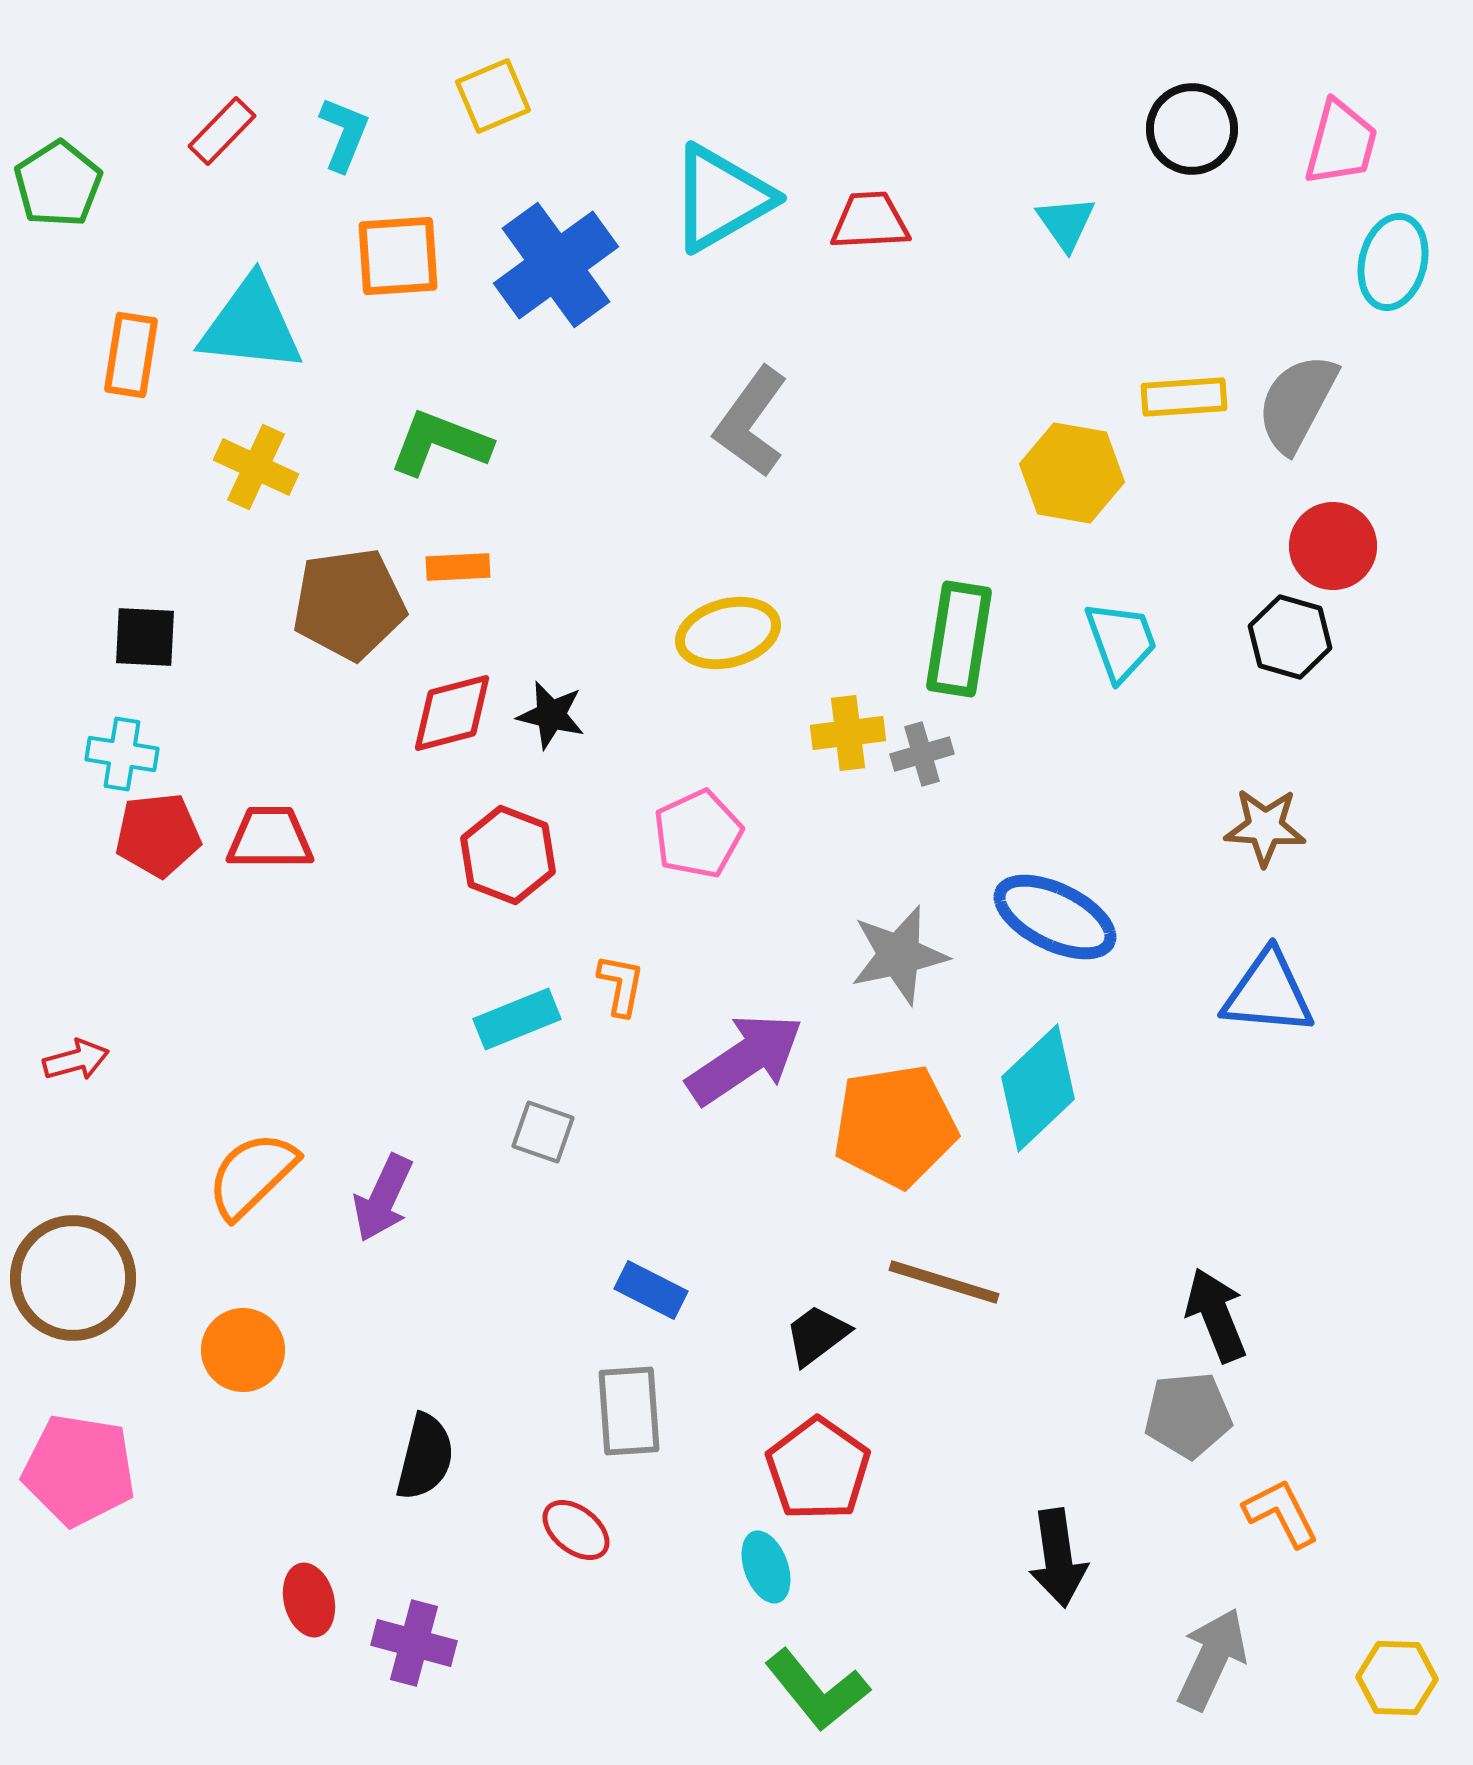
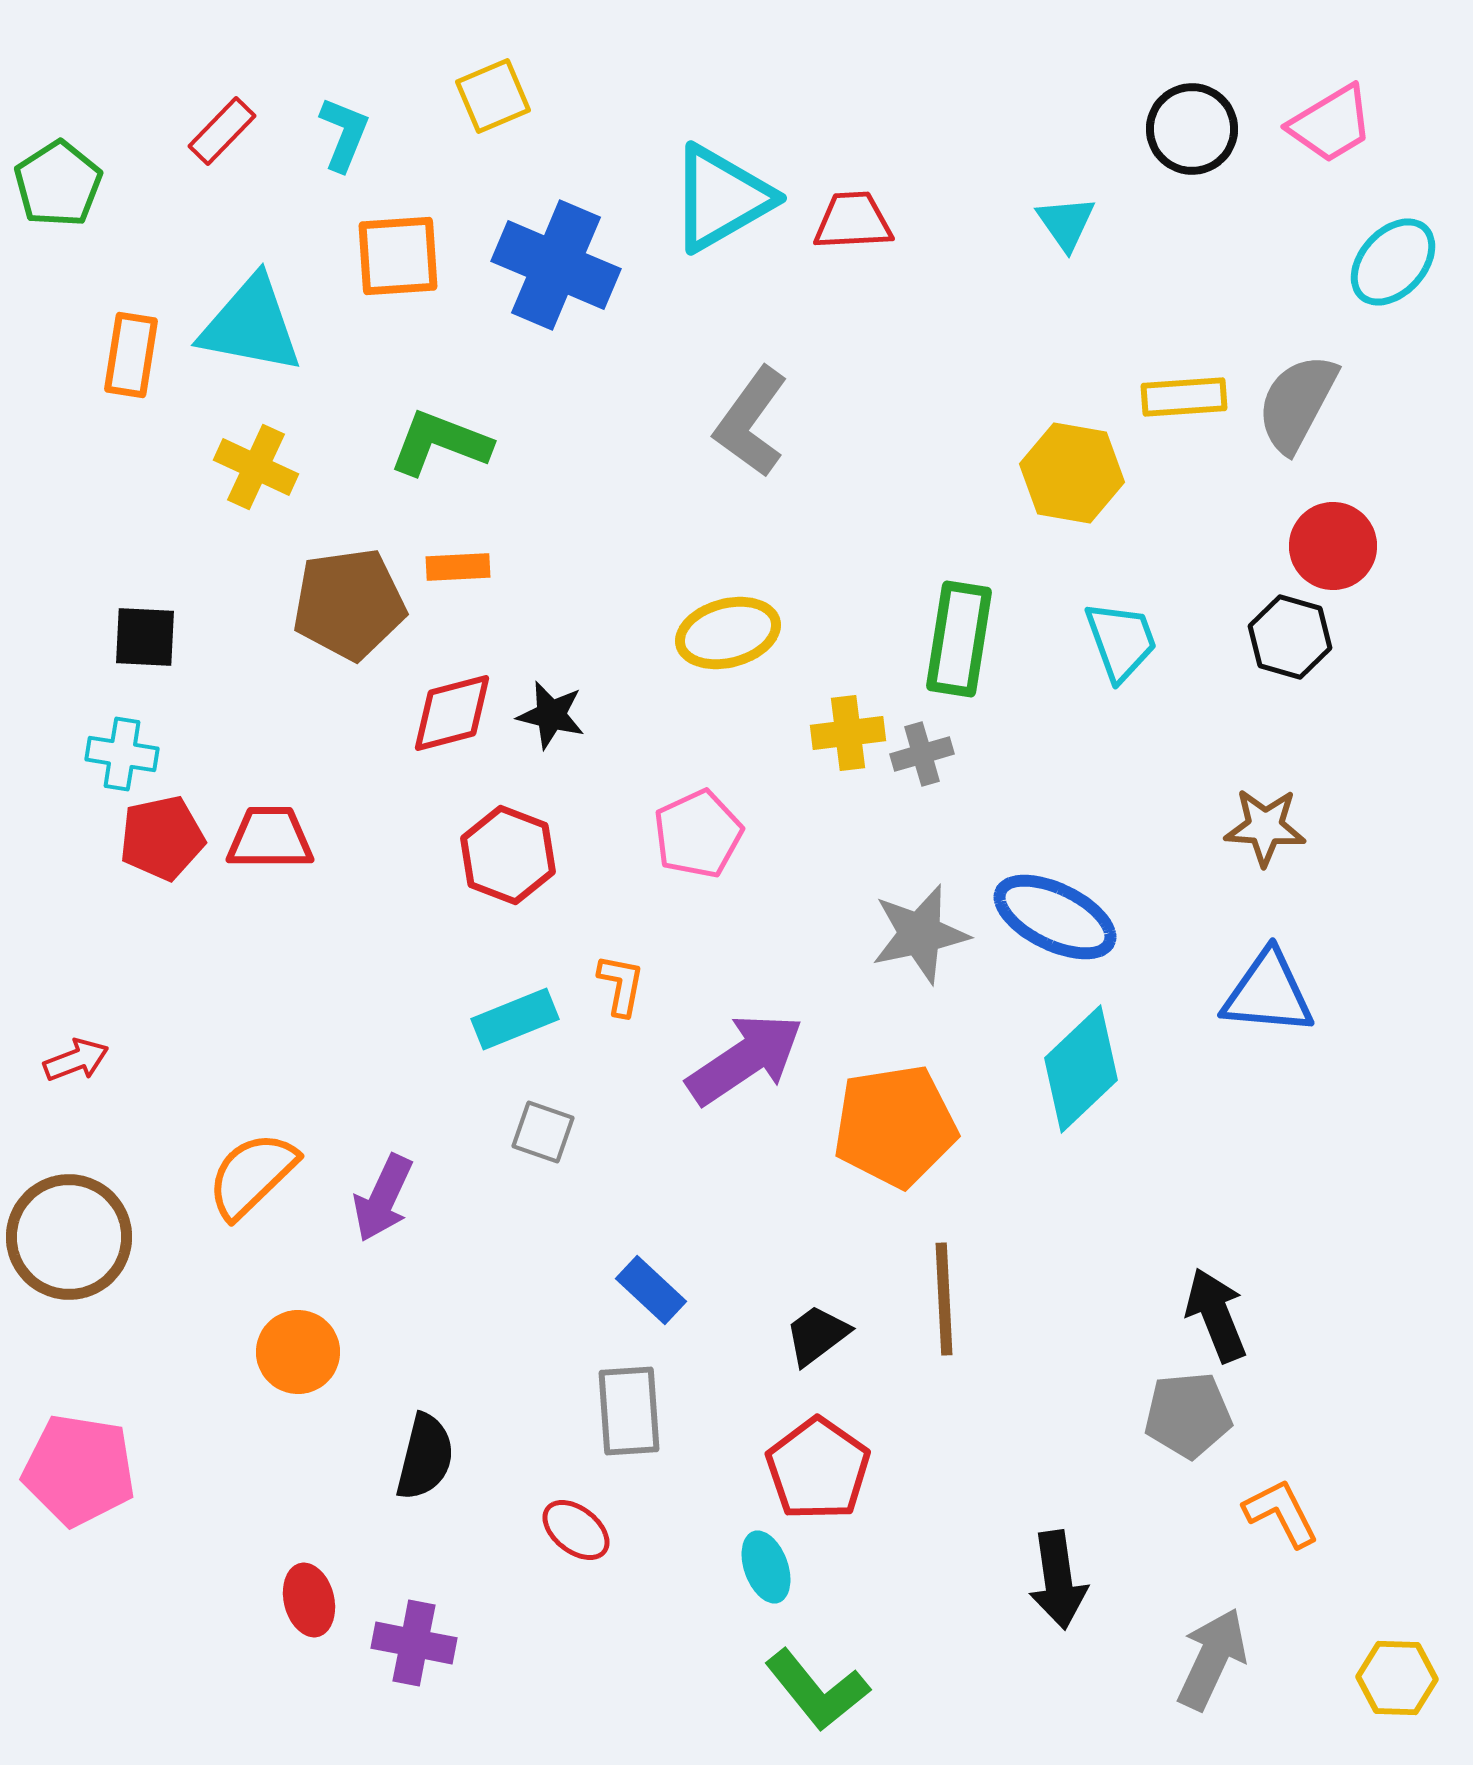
pink trapezoid at (1341, 143): moved 10 px left, 19 px up; rotated 44 degrees clockwise
red trapezoid at (870, 221): moved 17 px left
cyan ellipse at (1393, 262): rotated 28 degrees clockwise
blue cross at (556, 265): rotated 31 degrees counterclockwise
cyan triangle at (251, 325): rotated 5 degrees clockwise
red pentagon at (158, 835): moved 4 px right, 3 px down; rotated 6 degrees counterclockwise
gray star at (899, 955): moved 21 px right, 21 px up
cyan rectangle at (517, 1019): moved 2 px left
red arrow at (76, 1060): rotated 6 degrees counterclockwise
cyan diamond at (1038, 1088): moved 43 px right, 19 px up
brown circle at (73, 1278): moved 4 px left, 41 px up
brown line at (944, 1282): moved 17 px down; rotated 70 degrees clockwise
blue rectangle at (651, 1290): rotated 16 degrees clockwise
orange circle at (243, 1350): moved 55 px right, 2 px down
black arrow at (1058, 1558): moved 22 px down
purple cross at (414, 1643): rotated 4 degrees counterclockwise
